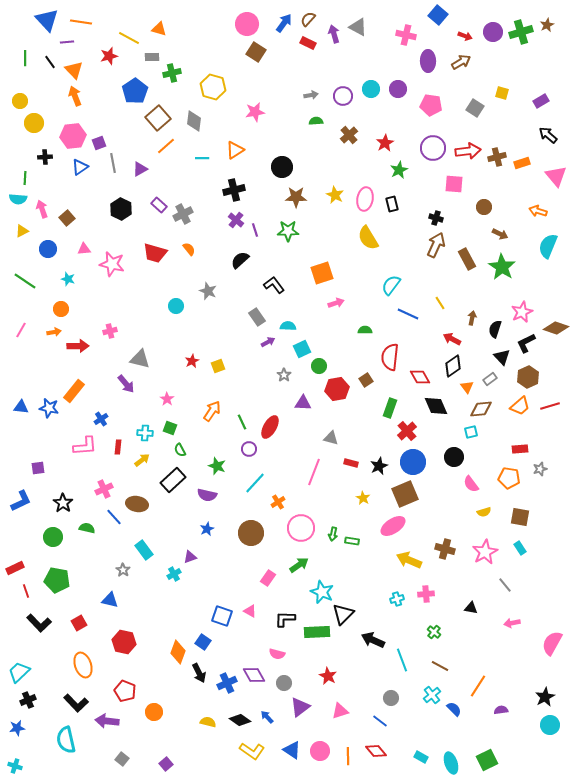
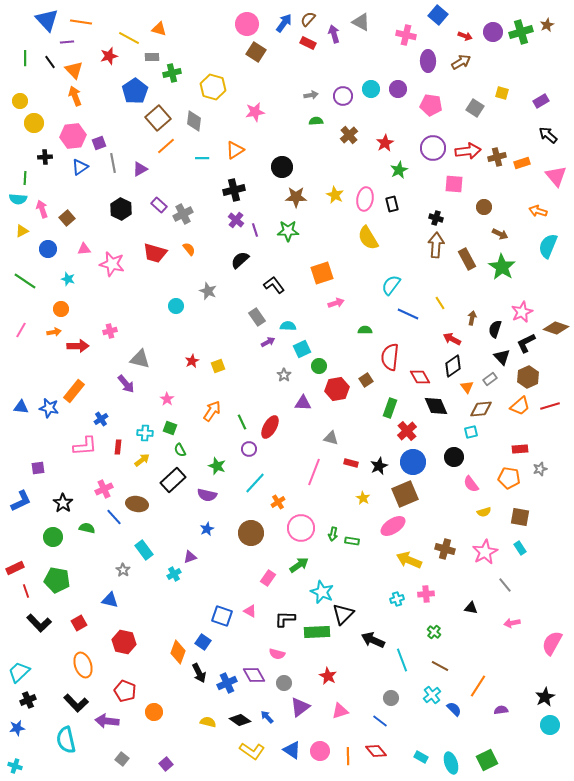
gray triangle at (358, 27): moved 3 px right, 5 px up
brown arrow at (436, 245): rotated 20 degrees counterclockwise
